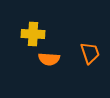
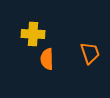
orange semicircle: moved 2 px left; rotated 85 degrees clockwise
